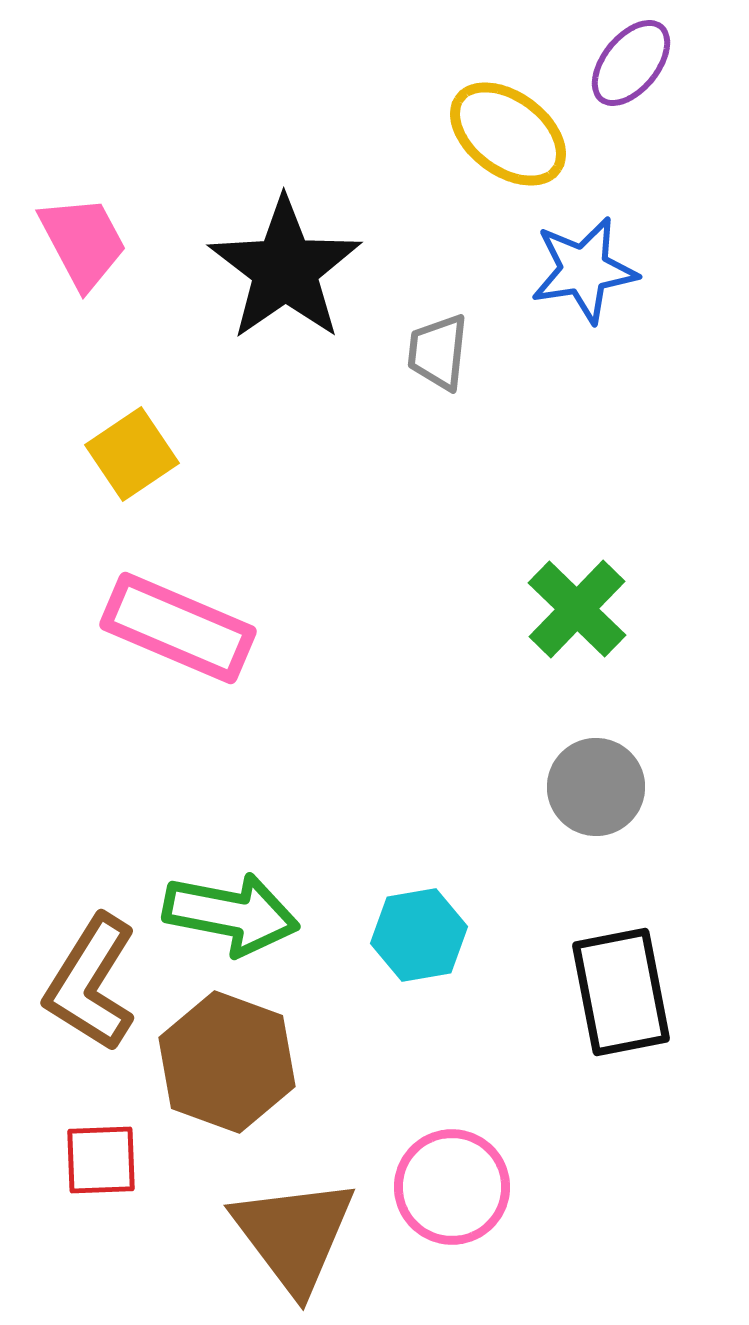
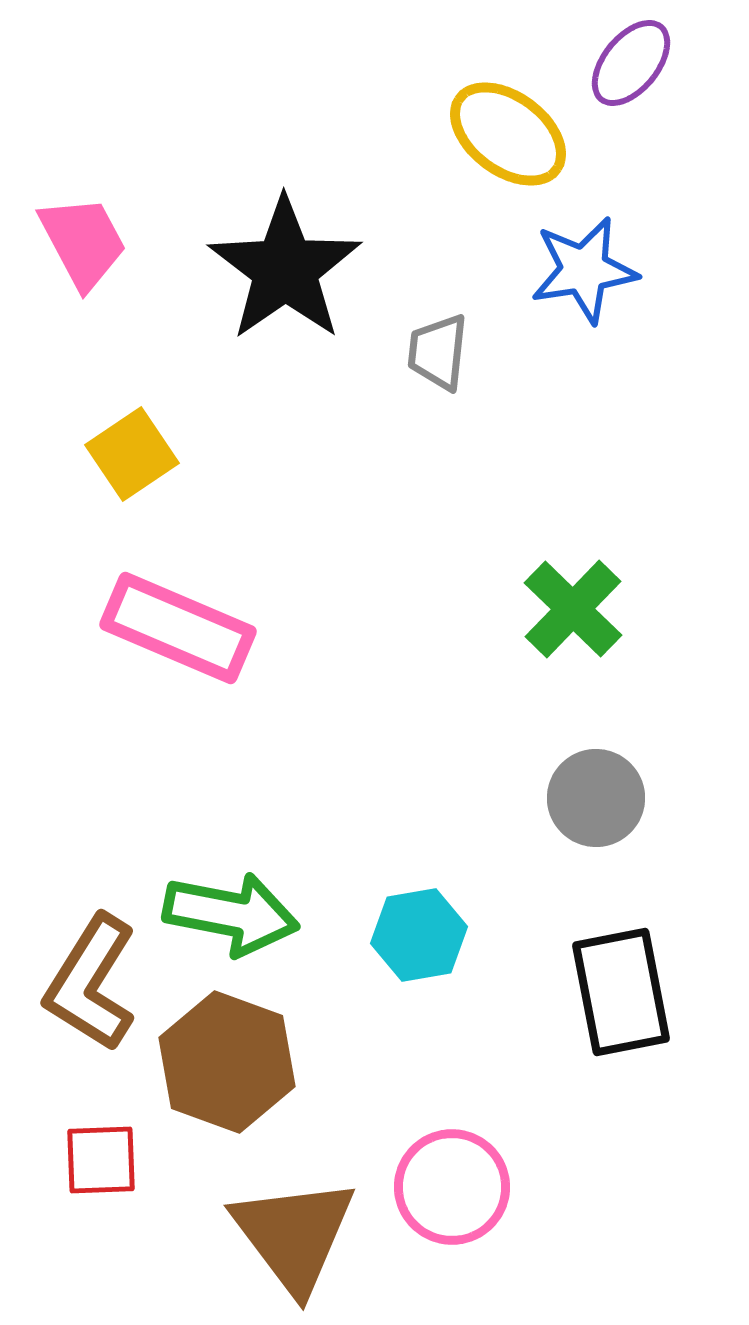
green cross: moved 4 px left
gray circle: moved 11 px down
